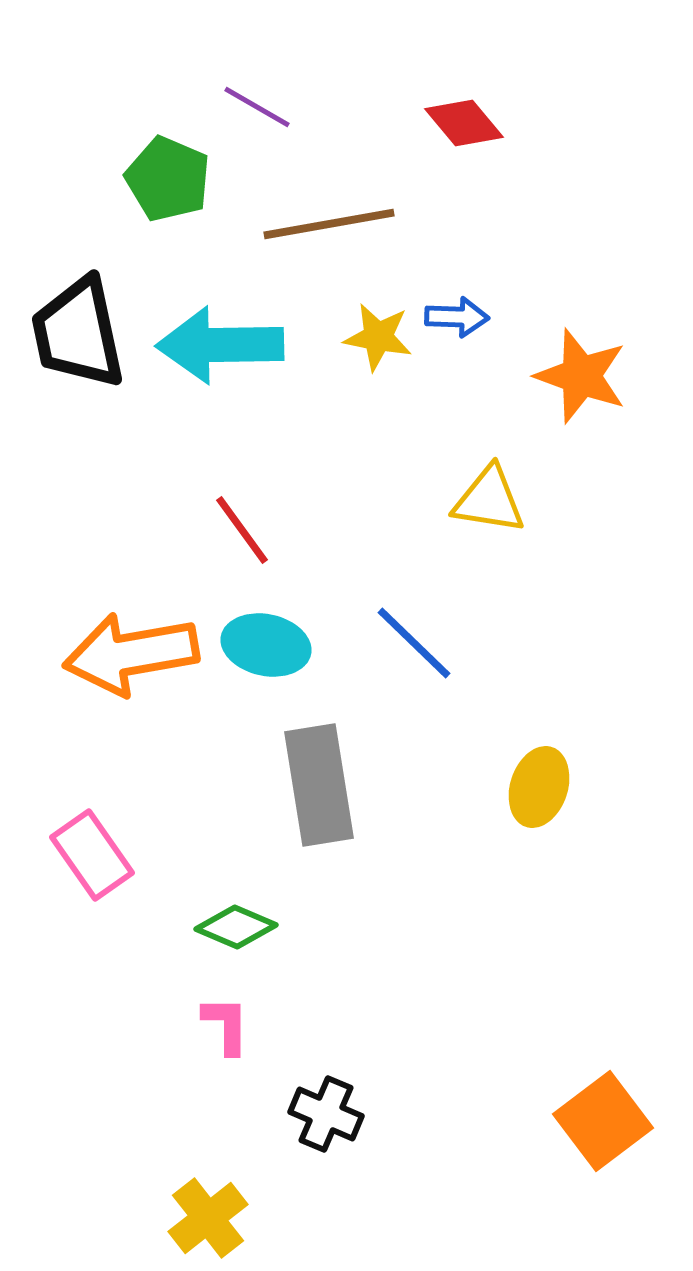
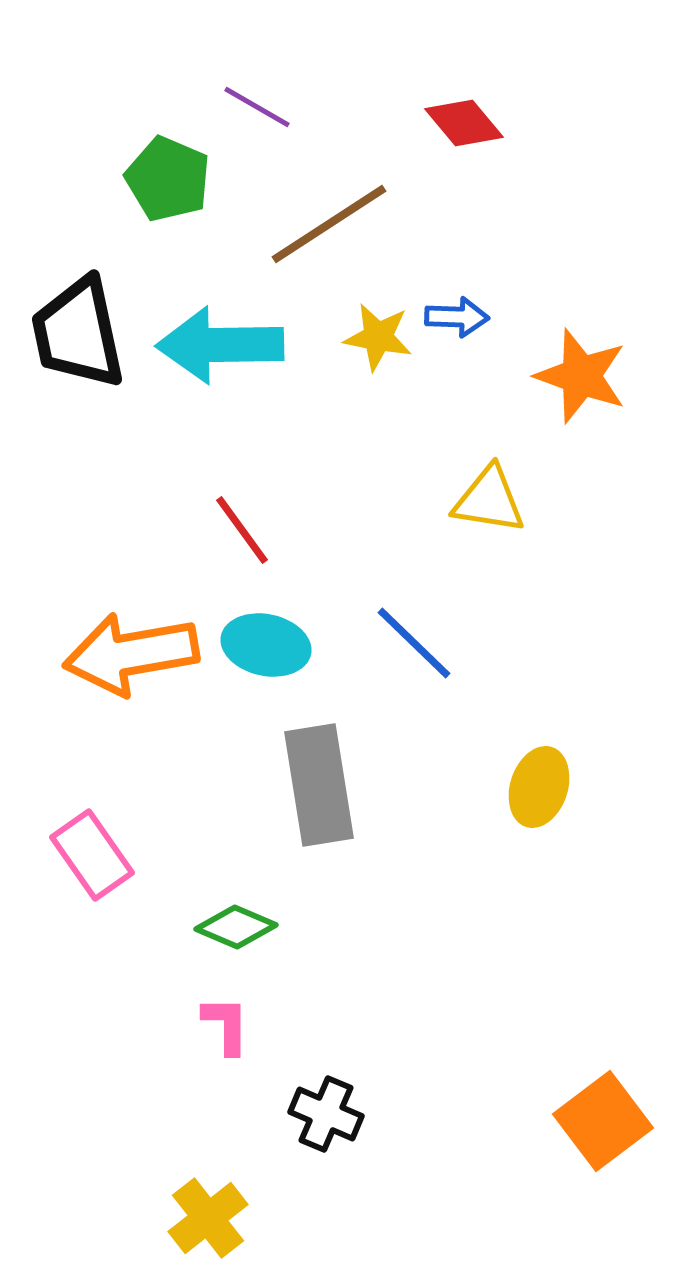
brown line: rotated 23 degrees counterclockwise
